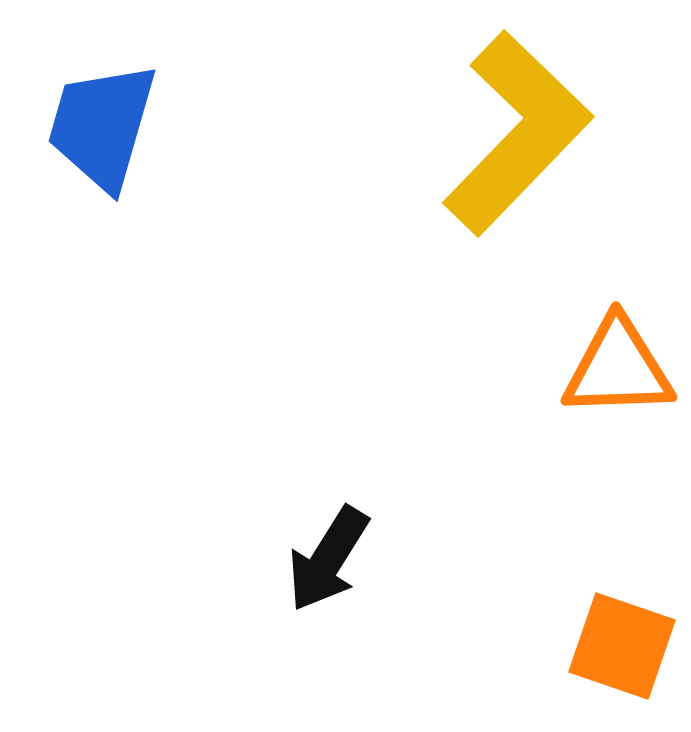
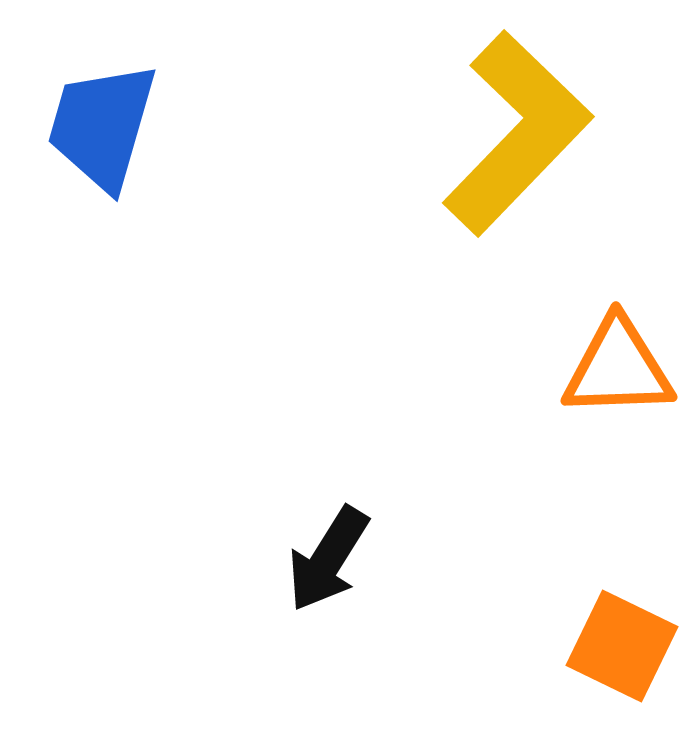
orange square: rotated 7 degrees clockwise
